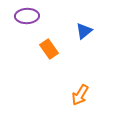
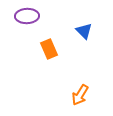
blue triangle: rotated 36 degrees counterclockwise
orange rectangle: rotated 12 degrees clockwise
